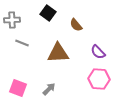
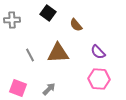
gray line: moved 8 px right, 12 px down; rotated 40 degrees clockwise
